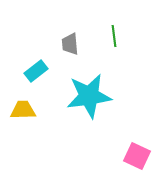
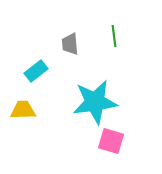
cyan star: moved 6 px right, 6 px down
pink square: moved 26 px left, 15 px up; rotated 8 degrees counterclockwise
